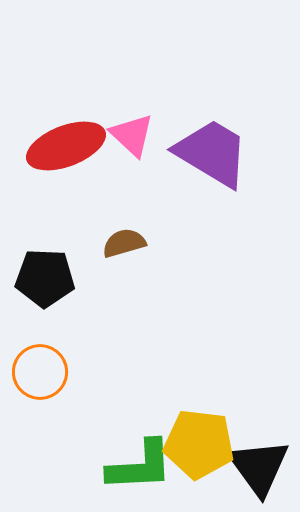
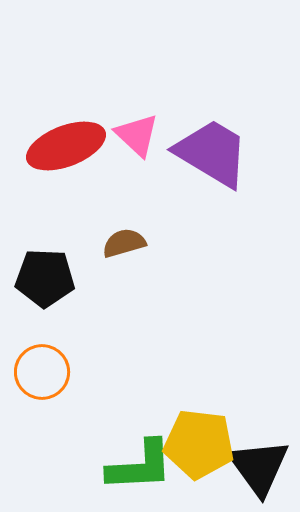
pink triangle: moved 5 px right
orange circle: moved 2 px right
